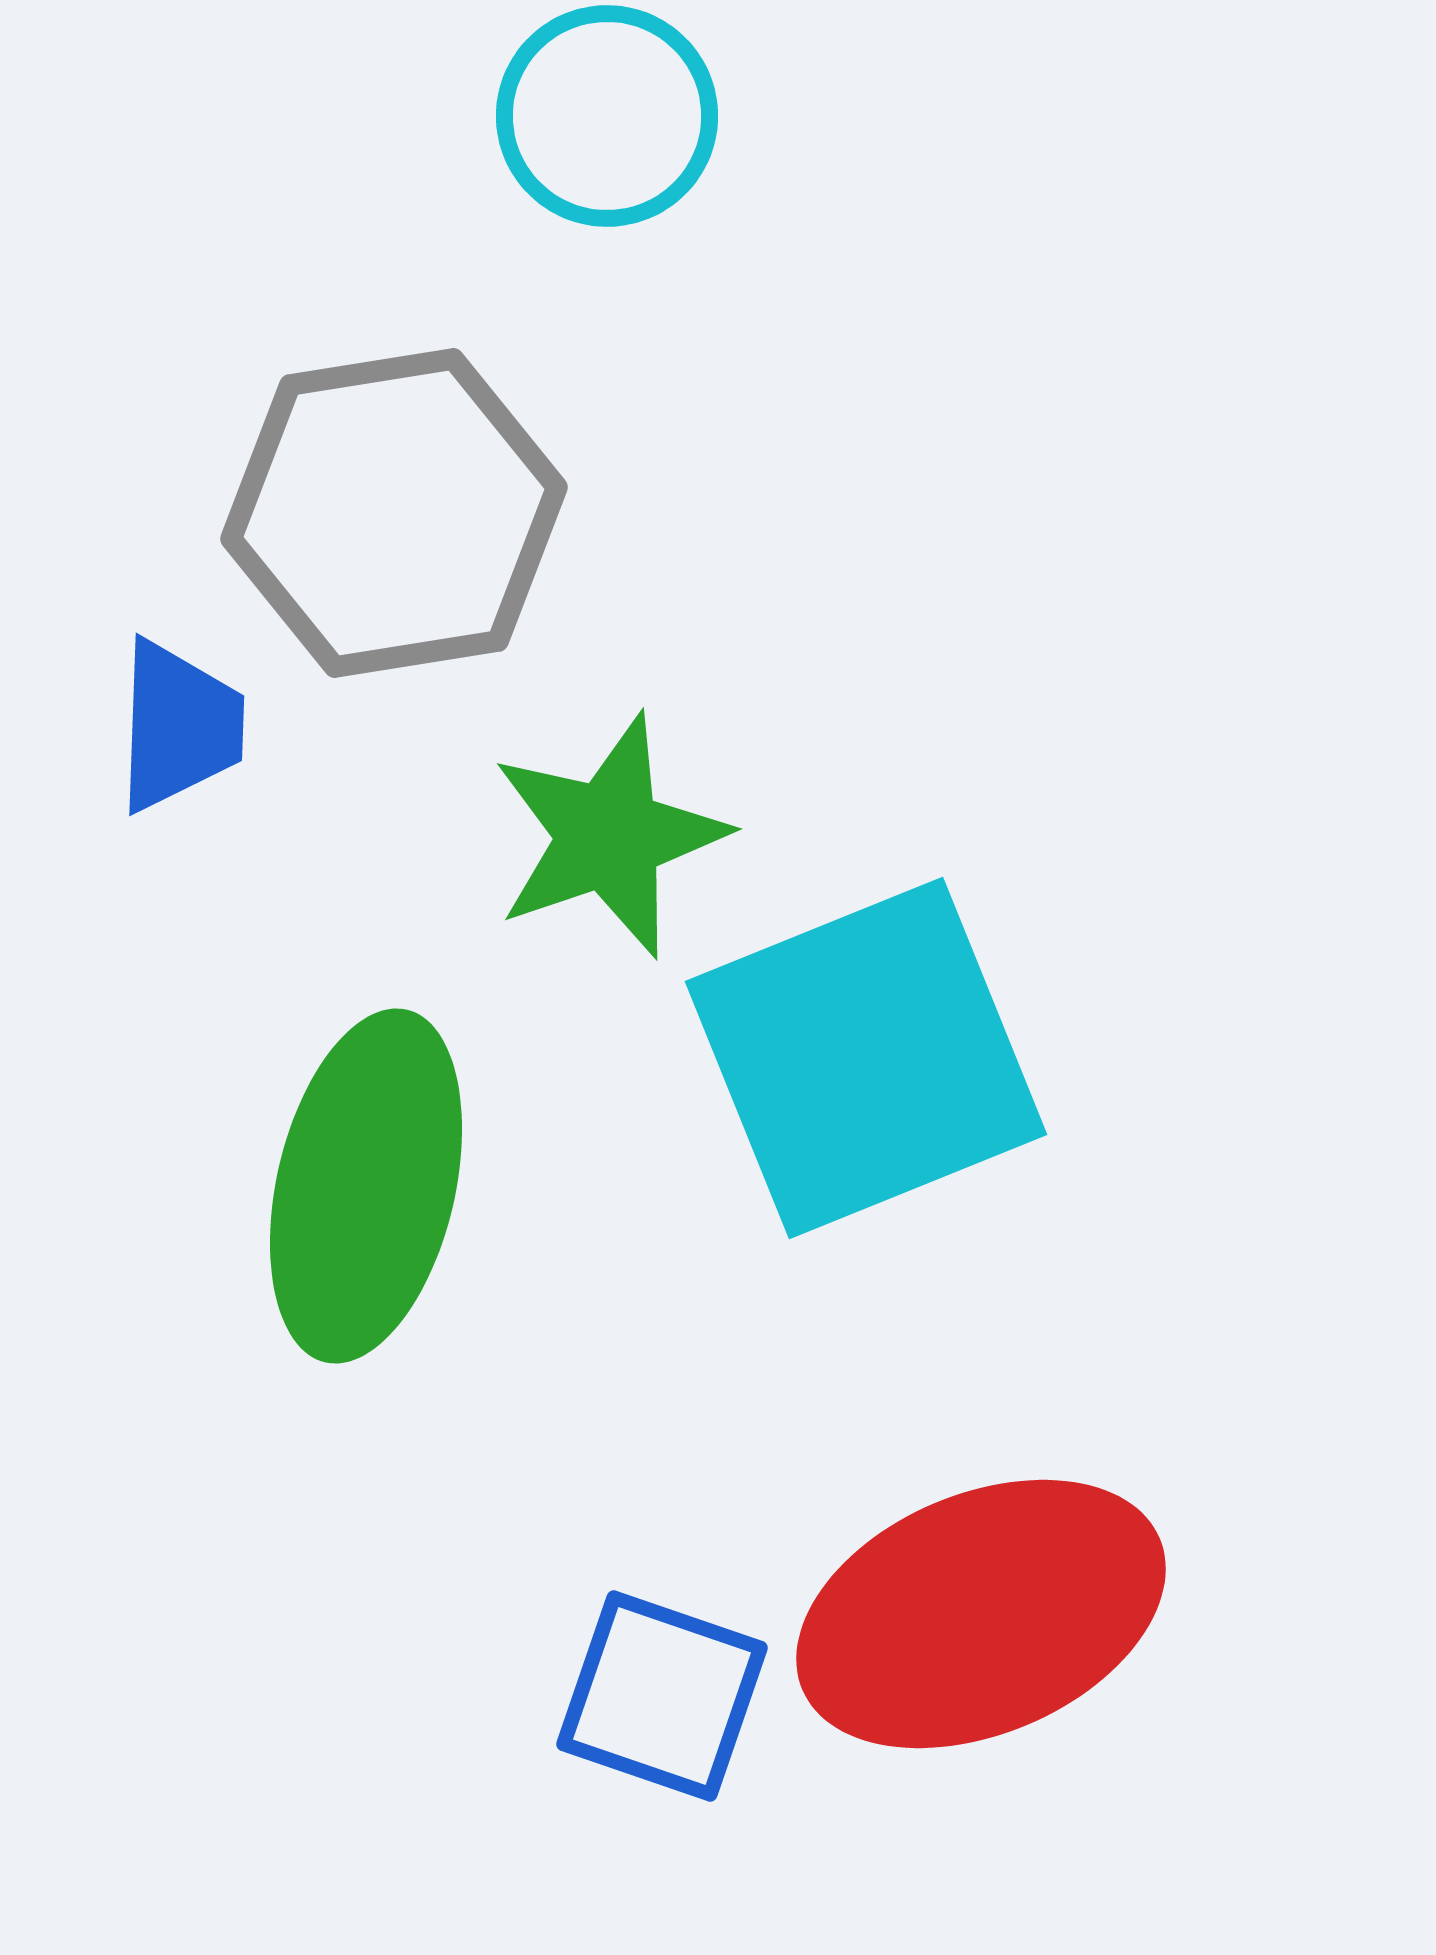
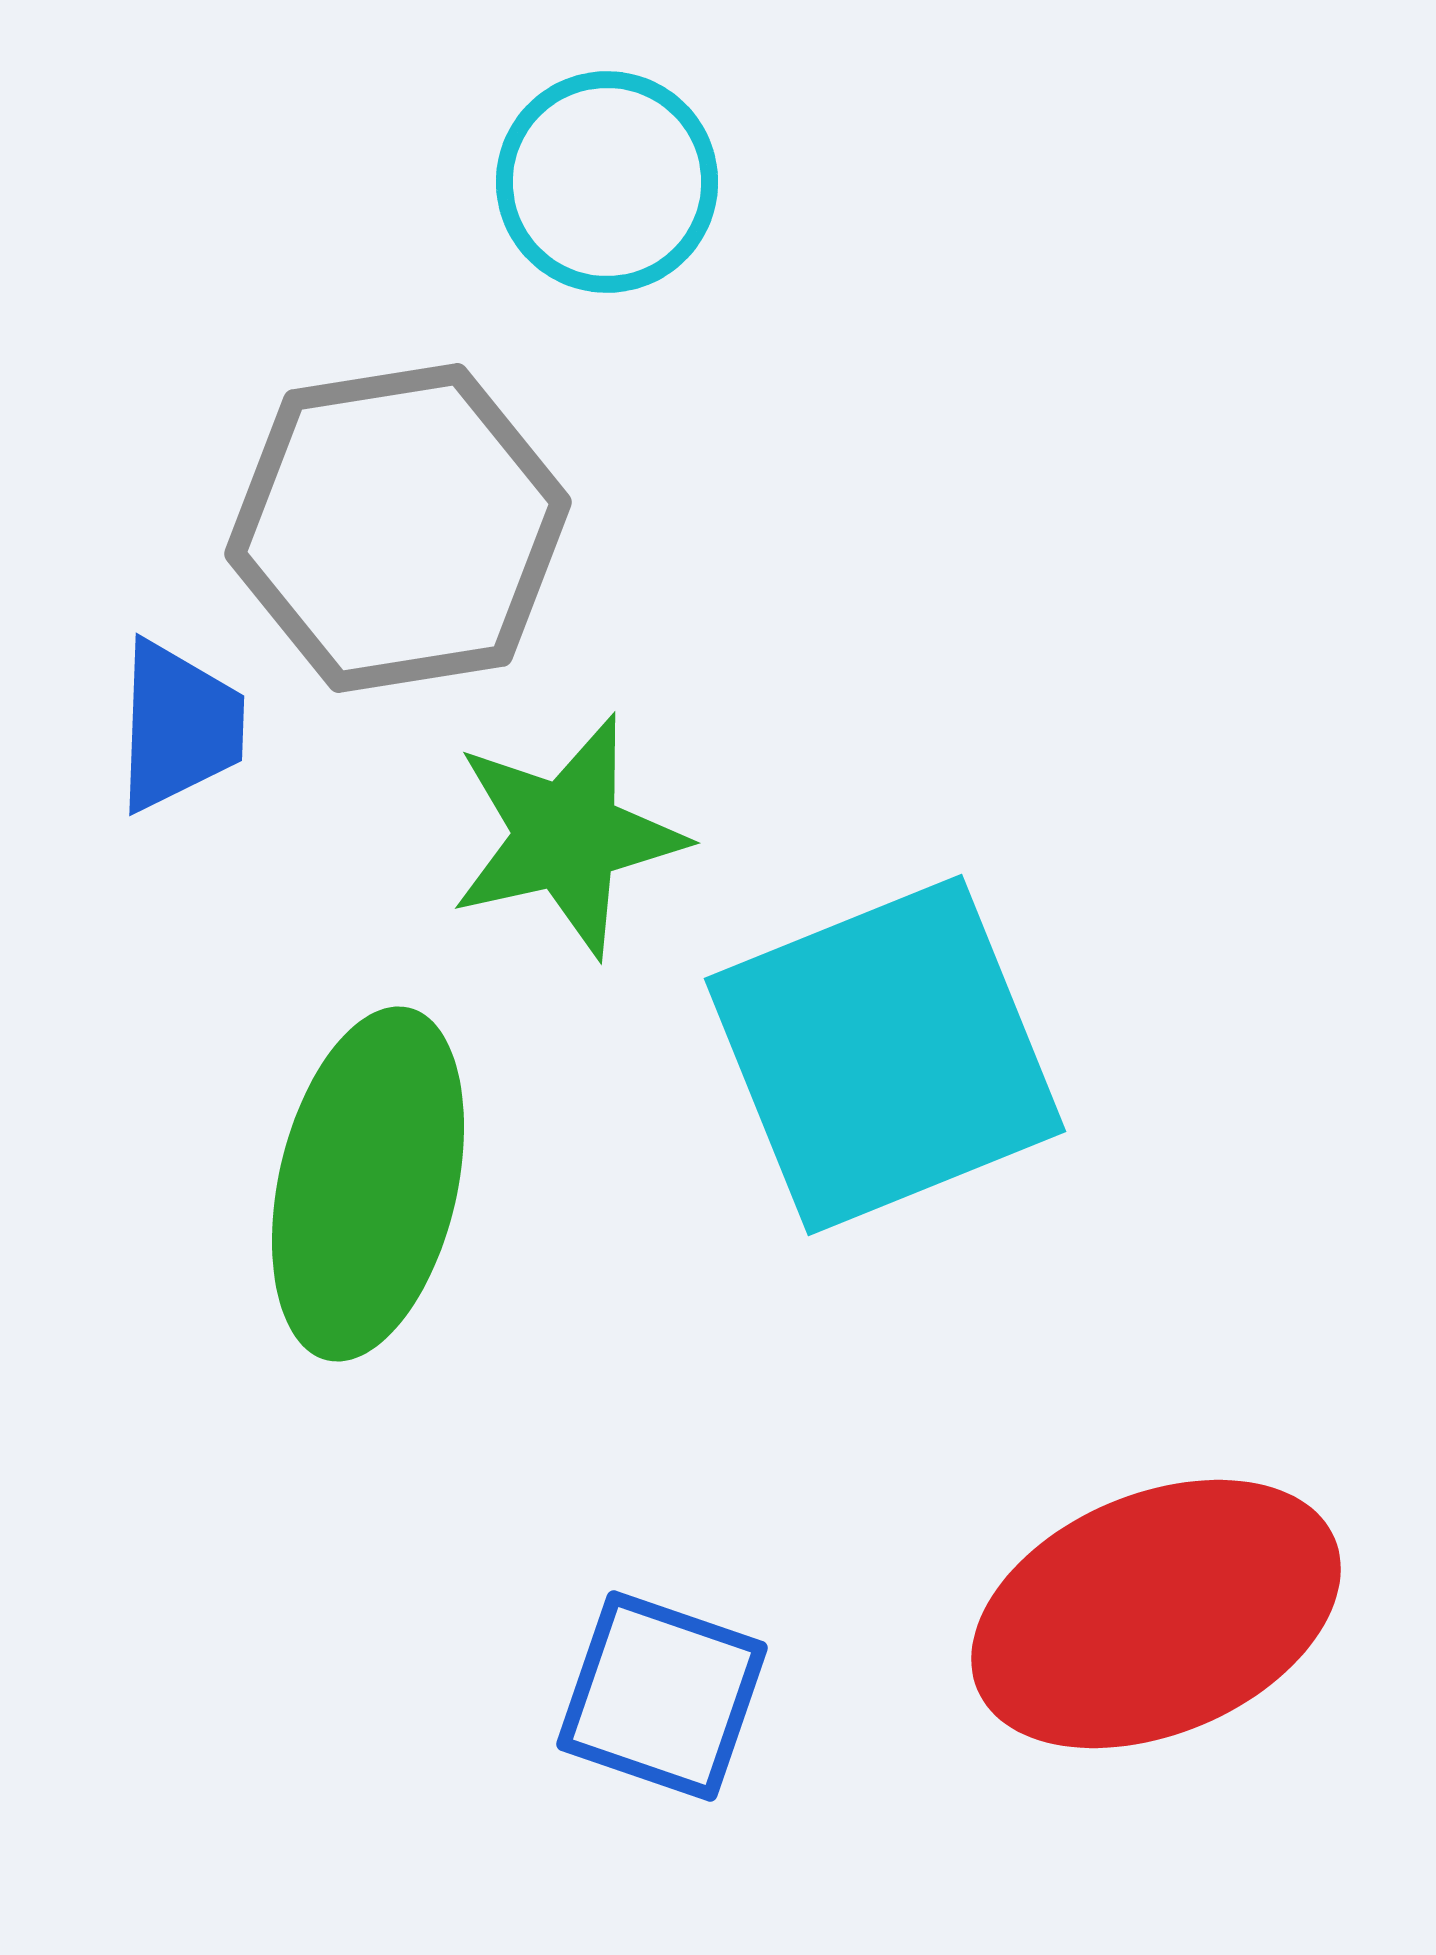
cyan circle: moved 66 px down
gray hexagon: moved 4 px right, 15 px down
green star: moved 42 px left; rotated 6 degrees clockwise
cyan square: moved 19 px right, 3 px up
green ellipse: moved 2 px right, 2 px up
red ellipse: moved 175 px right
